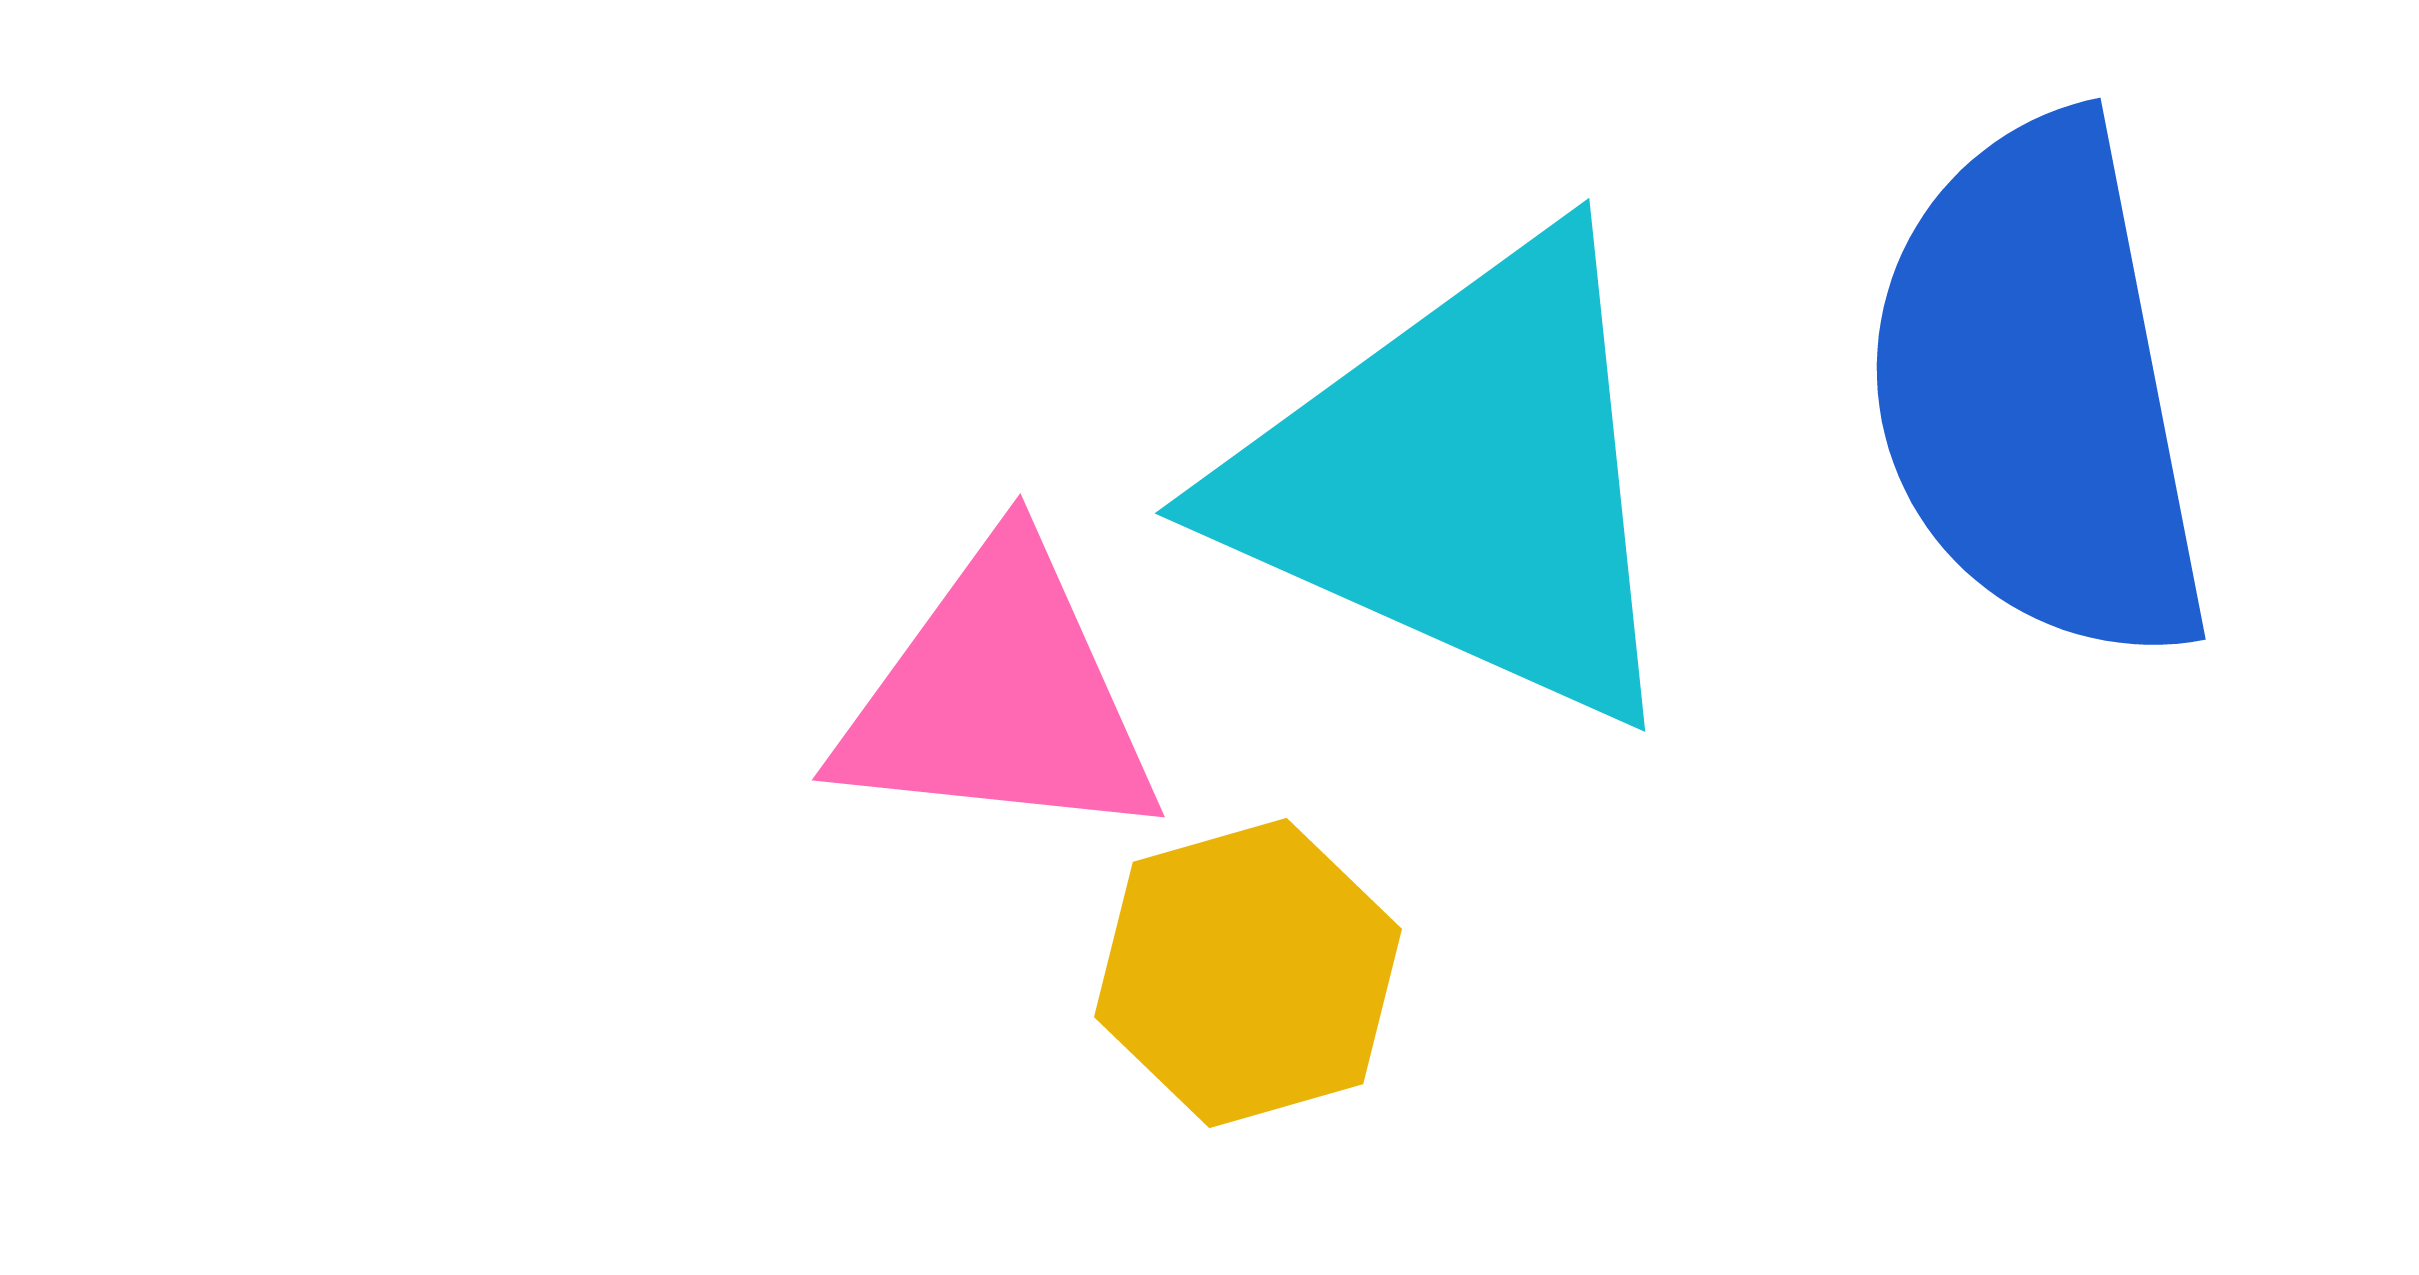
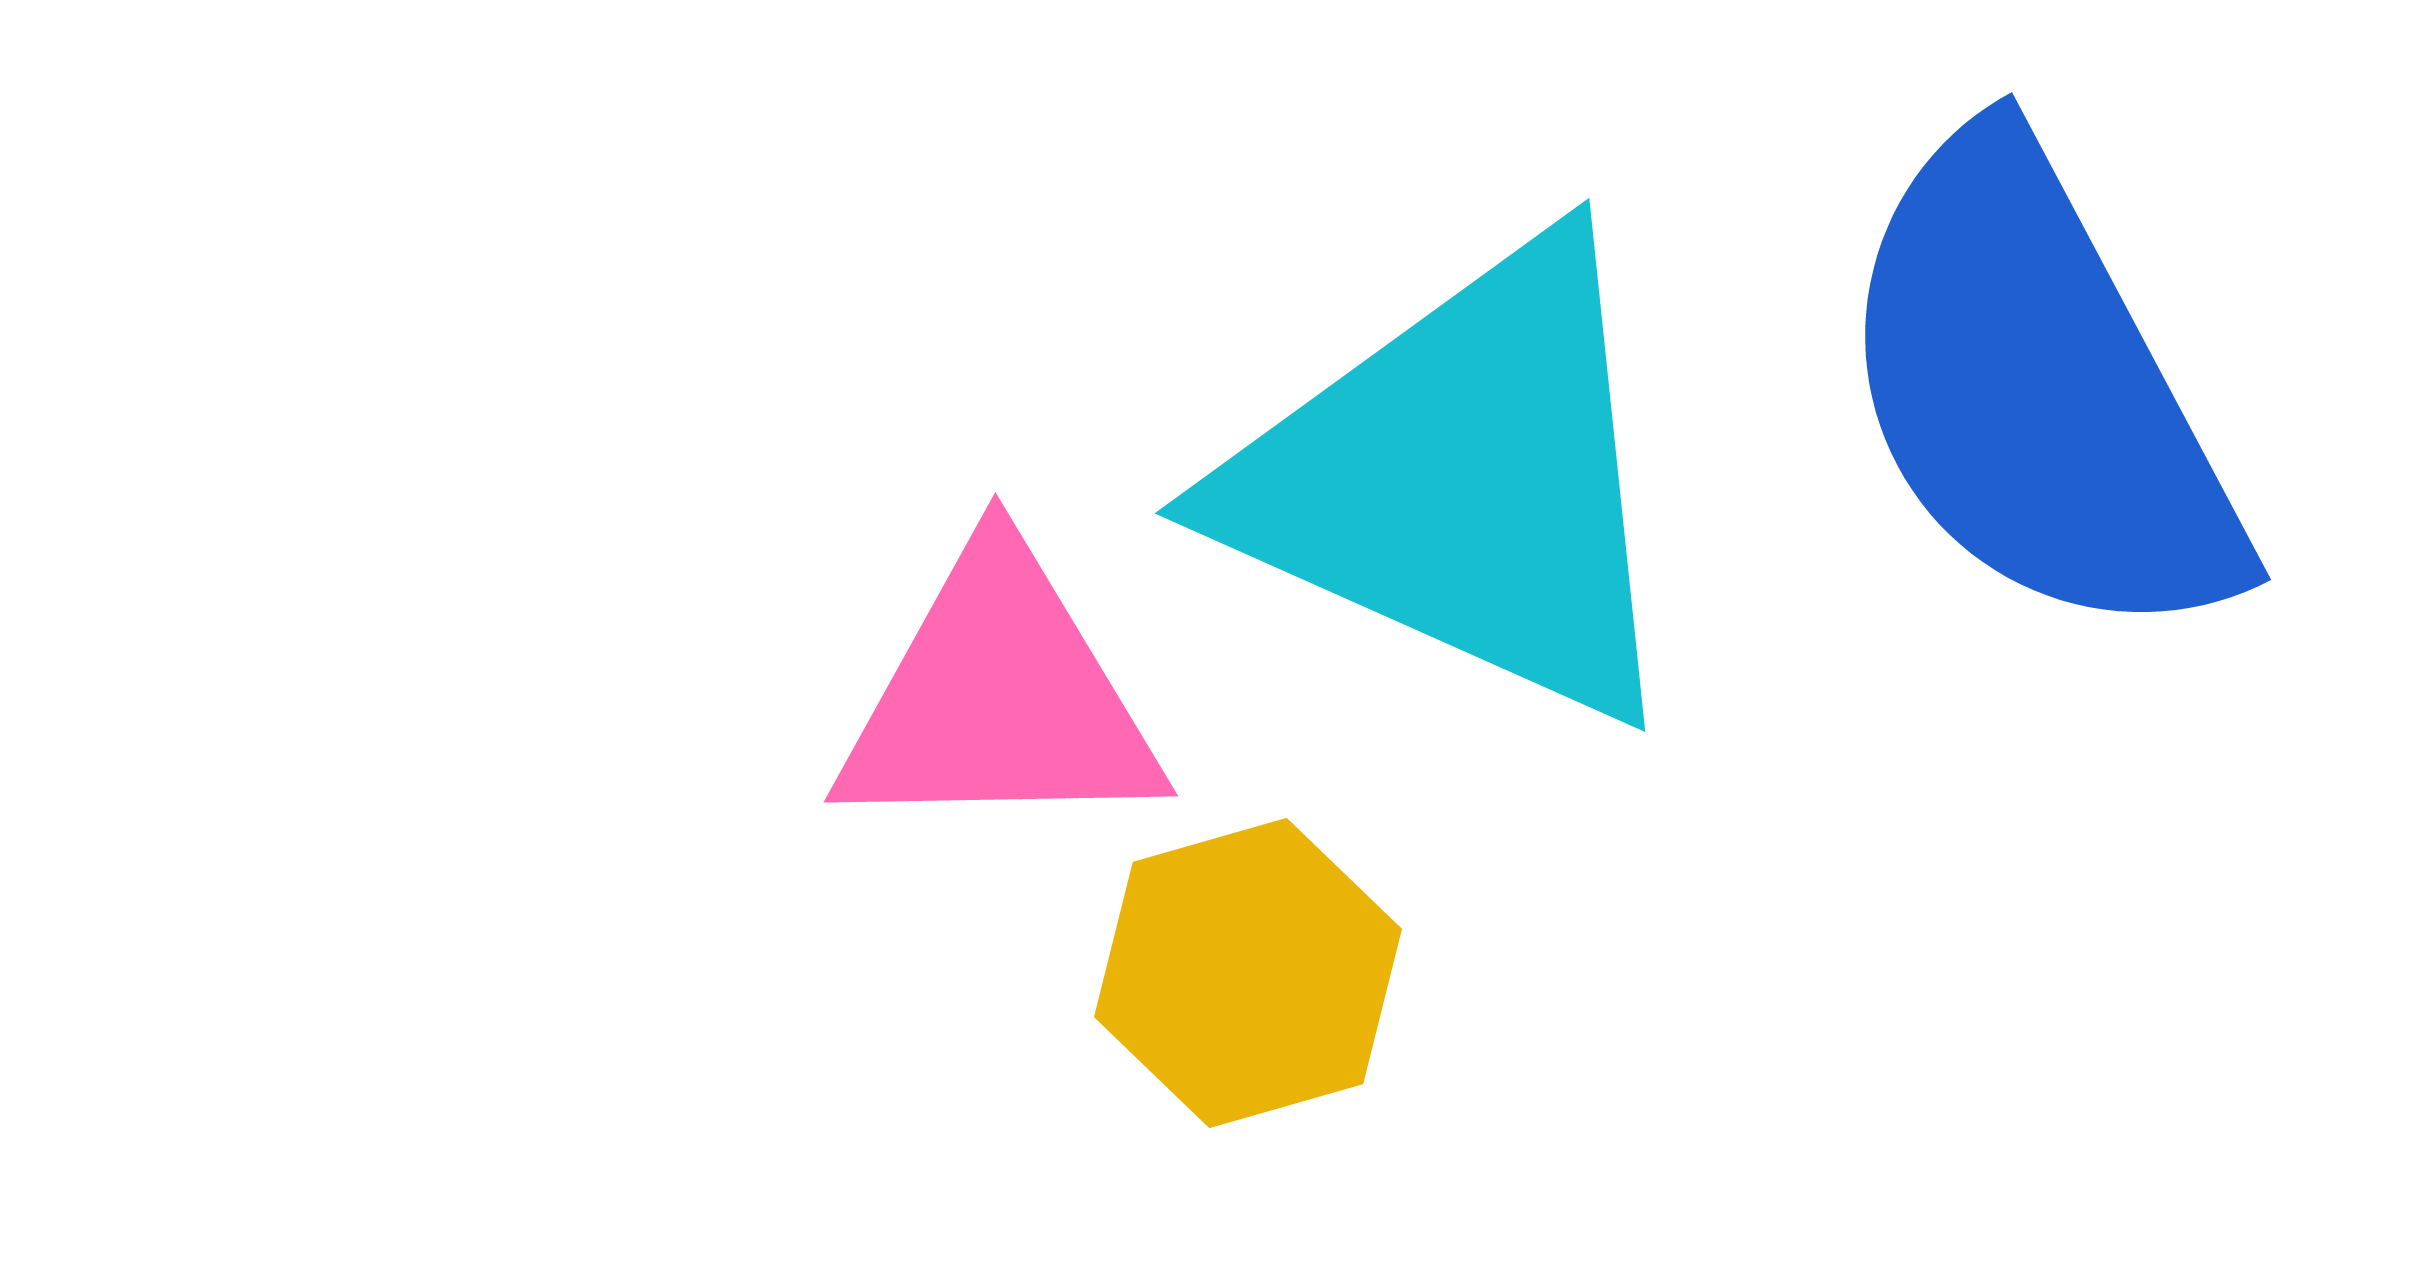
blue semicircle: rotated 17 degrees counterclockwise
pink triangle: rotated 7 degrees counterclockwise
